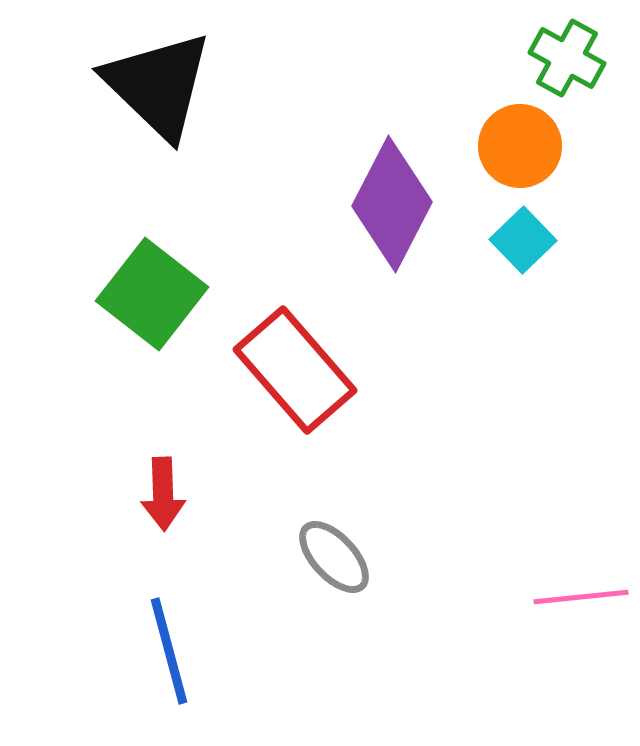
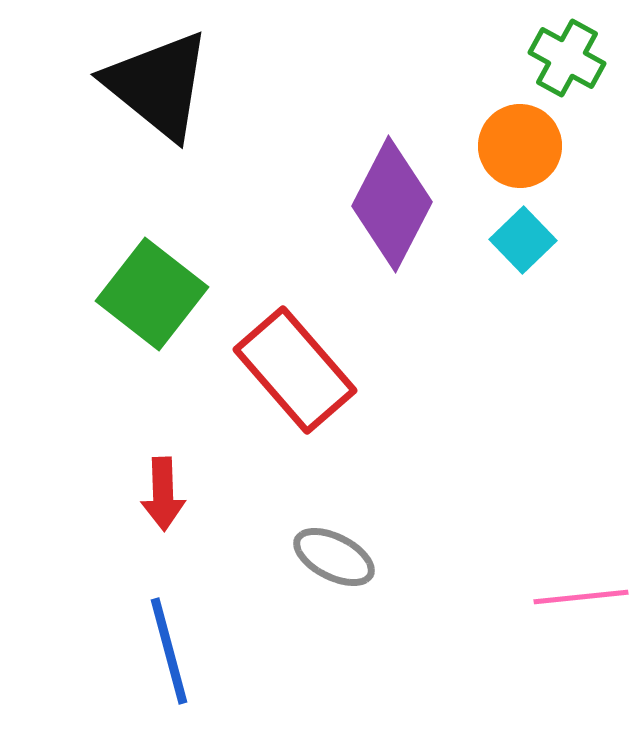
black triangle: rotated 5 degrees counterclockwise
gray ellipse: rotated 20 degrees counterclockwise
